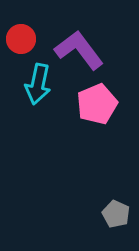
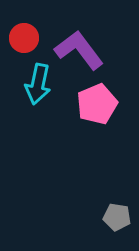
red circle: moved 3 px right, 1 px up
gray pentagon: moved 1 px right, 3 px down; rotated 16 degrees counterclockwise
